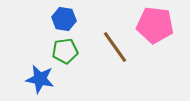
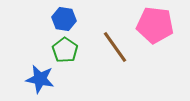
green pentagon: moved 1 px up; rotated 30 degrees counterclockwise
